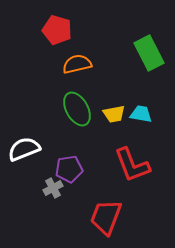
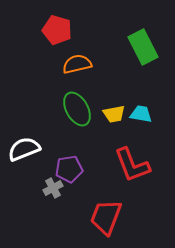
green rectangle: moved 6 px left, 6 px up
